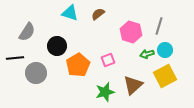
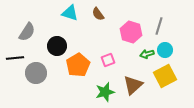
brown semicircle: rotated 88 degrees counterclockwise
